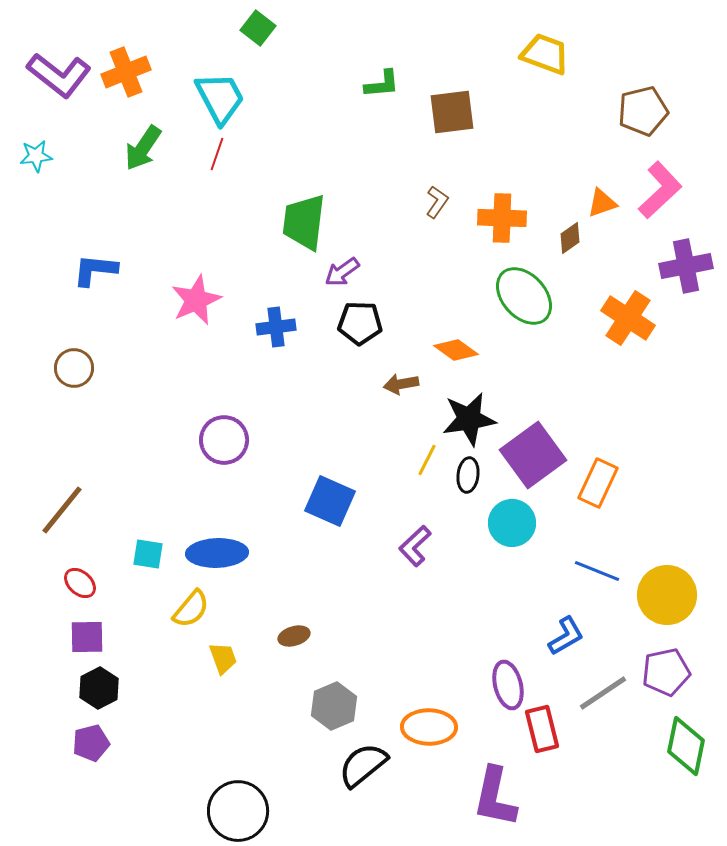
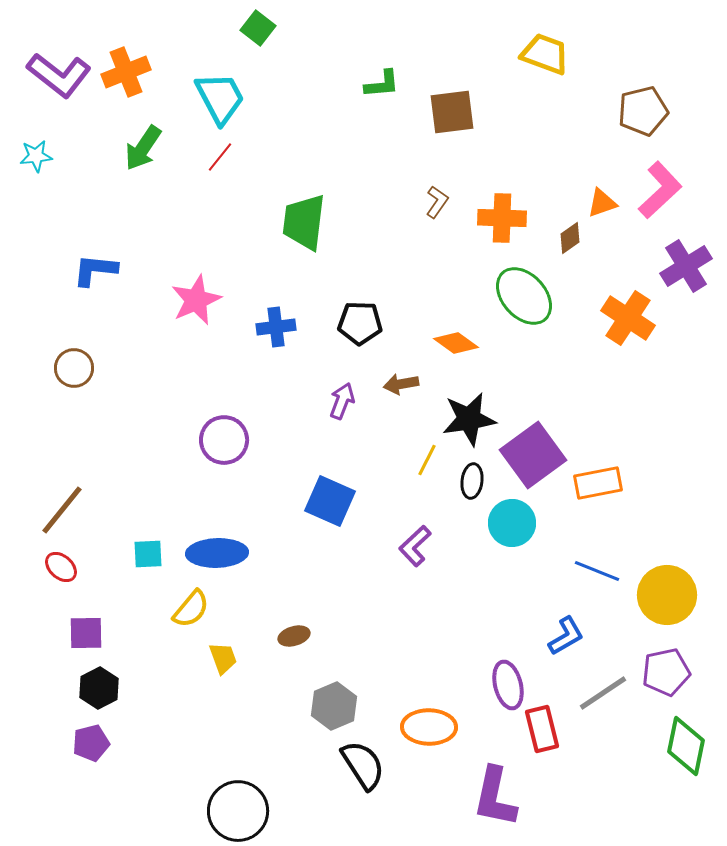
red line at (217, 154): moved 3 px right, 3 px down; rotated 20 degrees clockwise
purple cross at (686, 266): rotated 21 degrees counterclockwise
purple arrow at (342, 272): moved 129 px down; rotated 147 degrees clockwise
orange diamond at (456, 350): moved 7 px up
black ellipse at (468, 475): moved 4 px right, 6 px down
orange rectangle at (598, 483): rotated 54 degrees clockwise
cyan square at (148, 554): rotated 12 degrees counterclockwise
red ellipse at (80, 583): moved 19 px left, 16 px up
purple square at (87, 637): moved 1 px left, 4 px up
black semicircle at (363, 765): rotated 96 degrees clockwise
